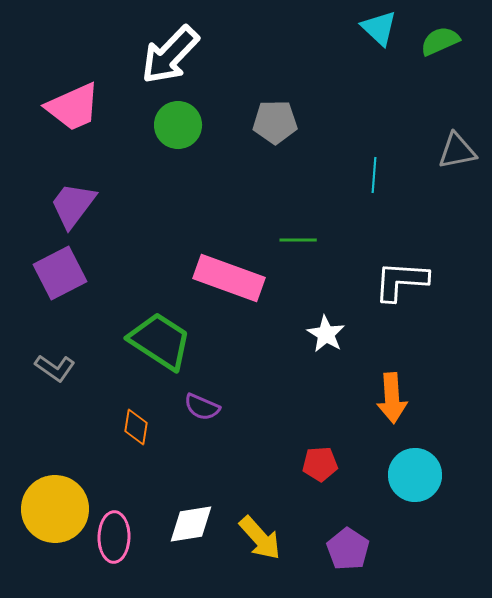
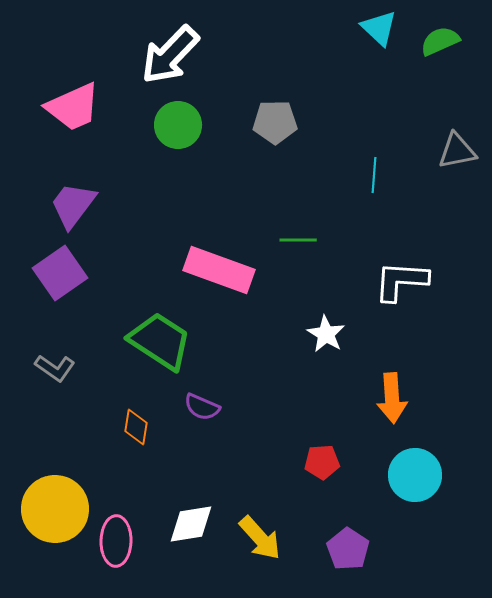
purple square: rotated 8 degrees counterclockwise
pink rectangle: moved 10 px left, 8 px up
red pentagon: moved 2 px right, 2 px up
pink ellipse: moved 2 px right, 4 px down
